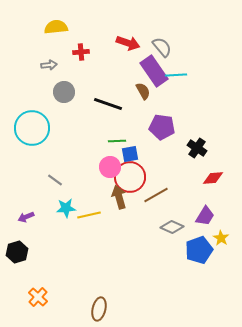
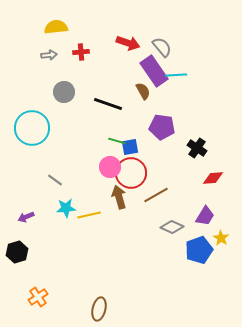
gray arrow: moved 10 px up
green line: rotated 18 degrees clockwise
blue square: moved 7 px up
red circle: moved 1 px right, 4 px up
orange cross: rotated 12 degrees clockwise
